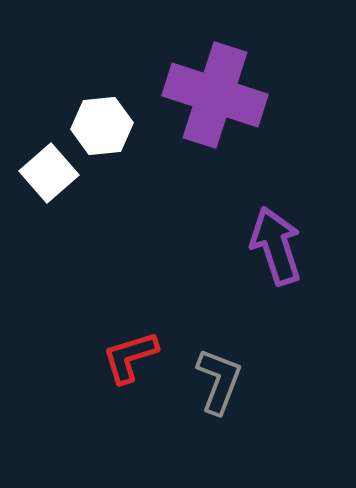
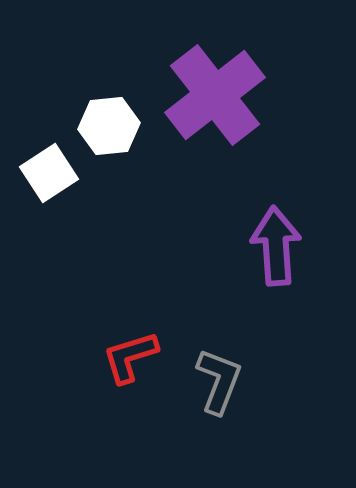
purple cross: rotated 34 degrees clockwise
white hexagon: moved 7 px right
white square: rotated 8 degrees clockwise
purple arrow: rotated 14 degrees clockwise
